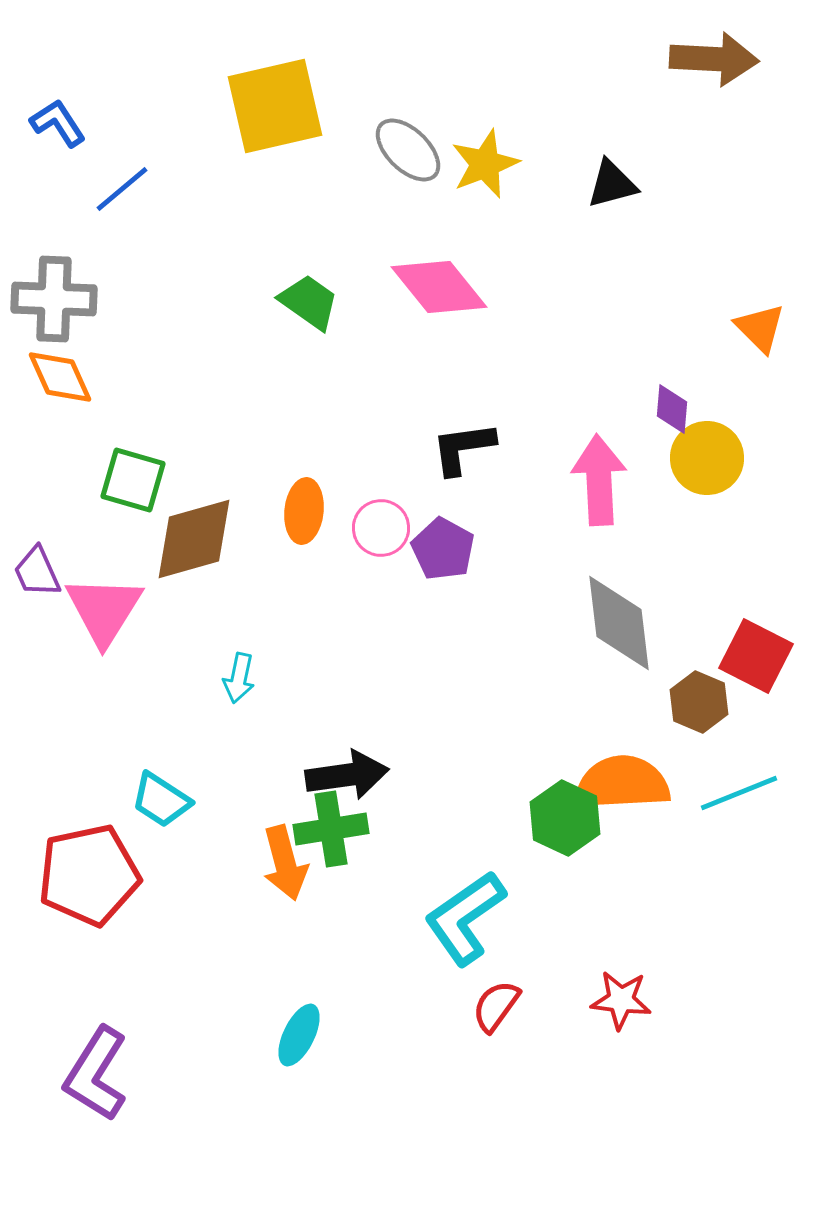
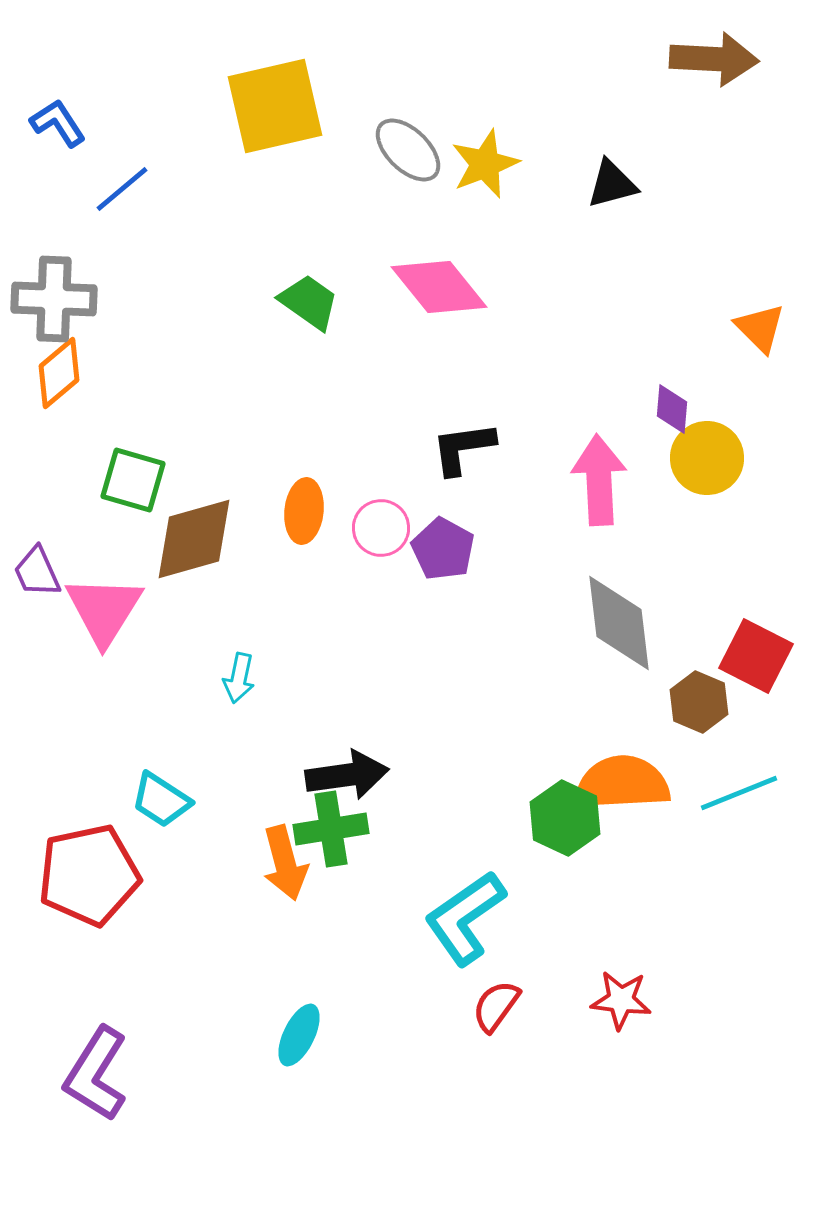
orange diamond: moved 1 px left, 4 px up; rotated 74 degrees clockwise
